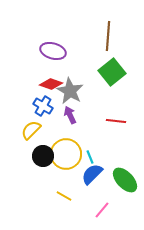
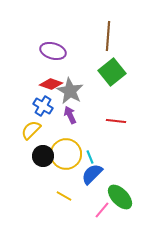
green ellipse: moved 5 px left, 17 px down
